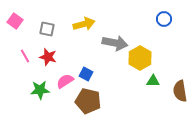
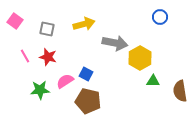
blue circle: moved 4 px left, 2 px up
